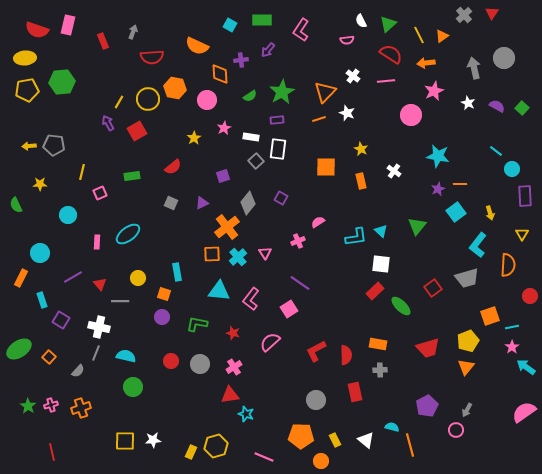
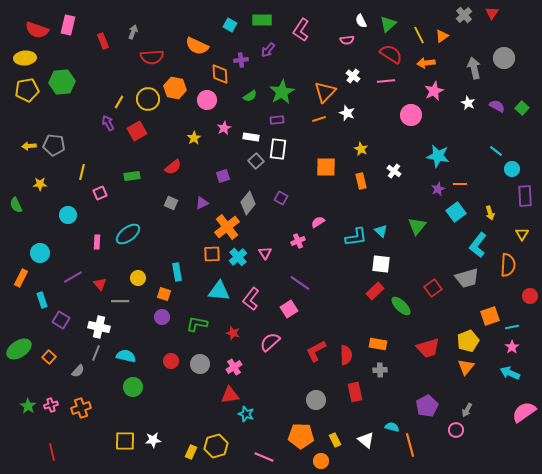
cyan arrow at (526, 367): moved 16 px left, 6 px down; rotated 12 degrees counterclockwise
